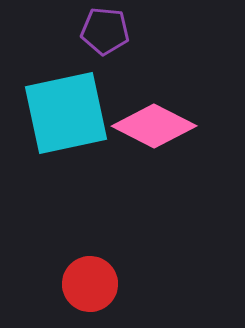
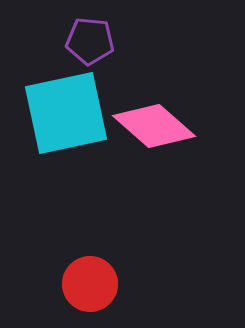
purple pentagon: moved 15 px left, 10 px down
pink diamond: rotated 14 degrees clockwise
